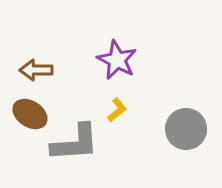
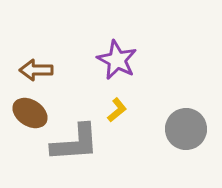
brown ellipse: moved 1 px up
